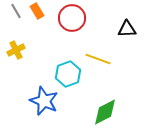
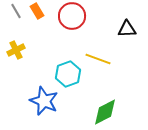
red circle: moved 2 px up
